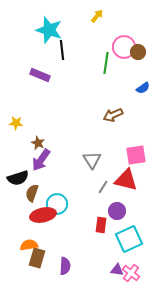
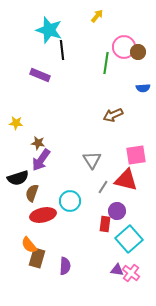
blue semicircle: rotated 32 degrees clockwise
brown star: rotated 16 degrees counterclockwise
cyan circle: moved 13 px right, 3 px up
red rectangle: moved 4 px right, 1 px up
cyan square: rotated 16 degrees counterclockwise
orange semicircle: rotated 120 degrees counterclockwise
